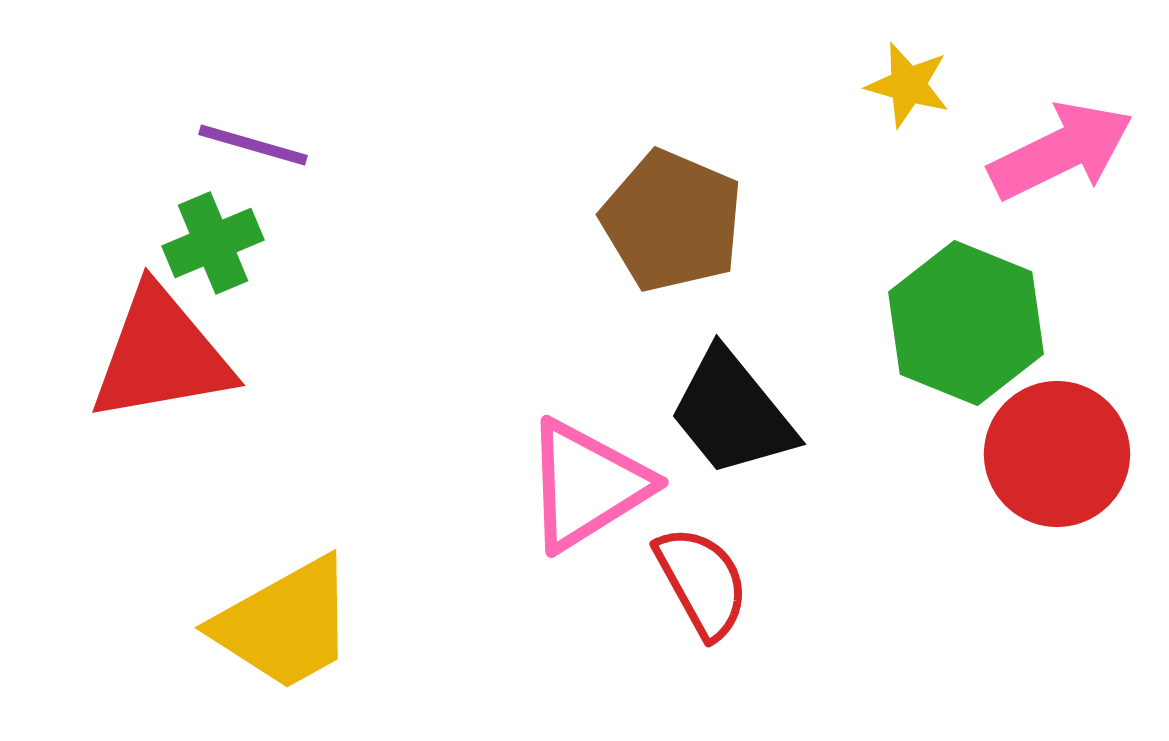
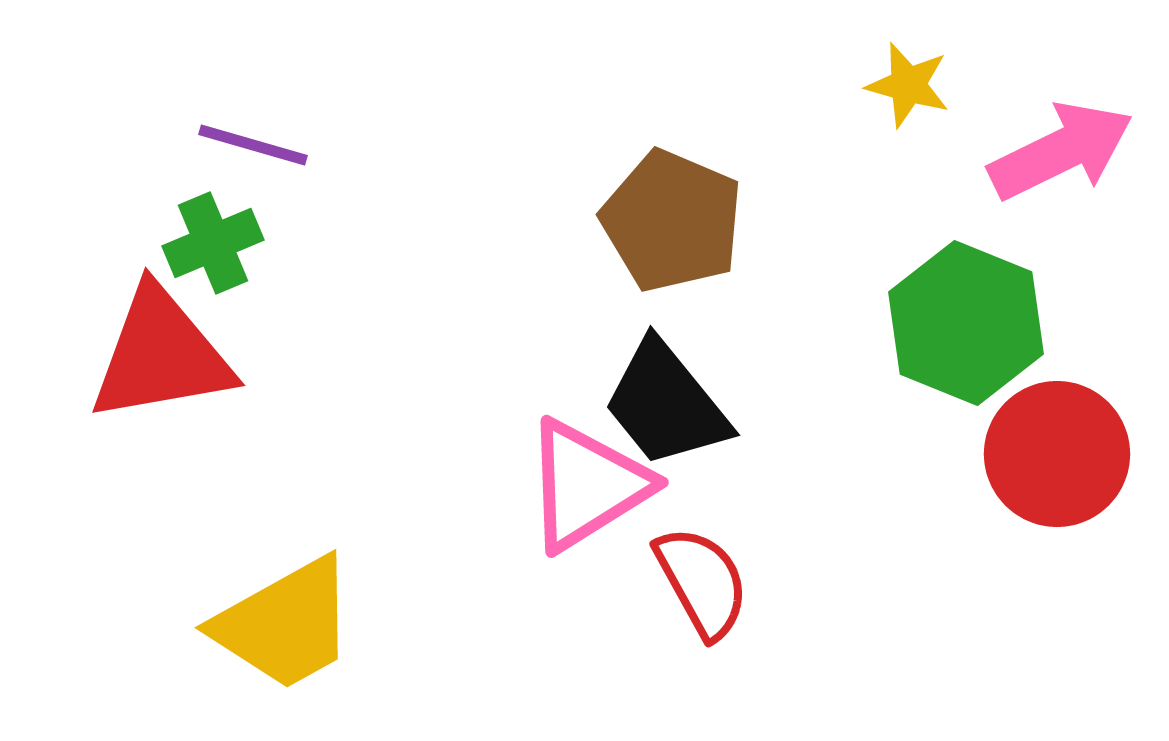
black trapezoid: moved 66 px left, 9 px up
